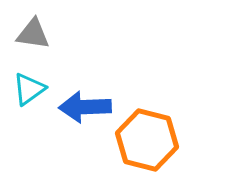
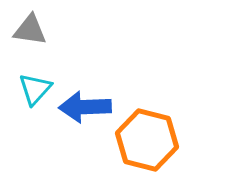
gray triangle: moved 3 px left, 4 px up
cyan triangle: moved 6 px right; rotated 12 degrees counterclockwise
